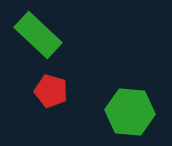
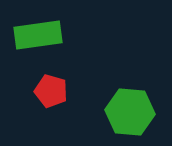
green rectangle: rotated 51 degrees counterclockwise
